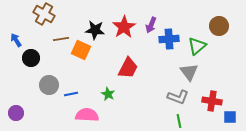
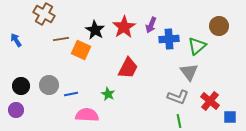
black star: rotated 24 degrees clockwise
black circle: moved 10 px left, 28 px down
red cross: moved 2 px left; rotated 30 degrees clockwise
purple circle: moved 3 px up
